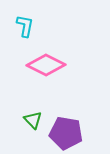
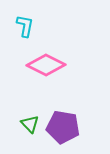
green triangle: moved 3 px left, 4 px down
purple pentagon: moved 3 px left, 6 px up
